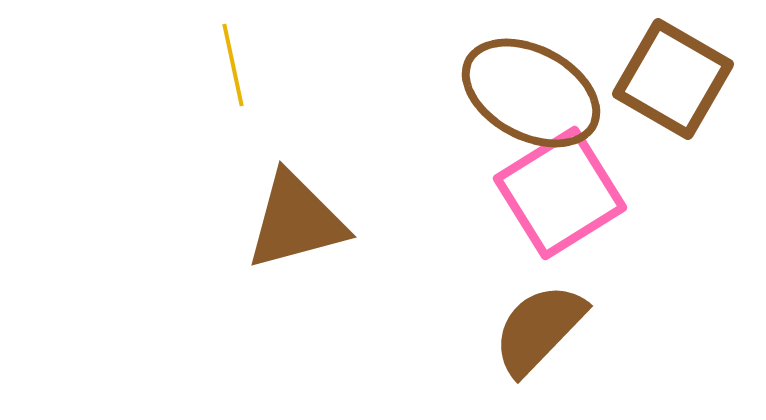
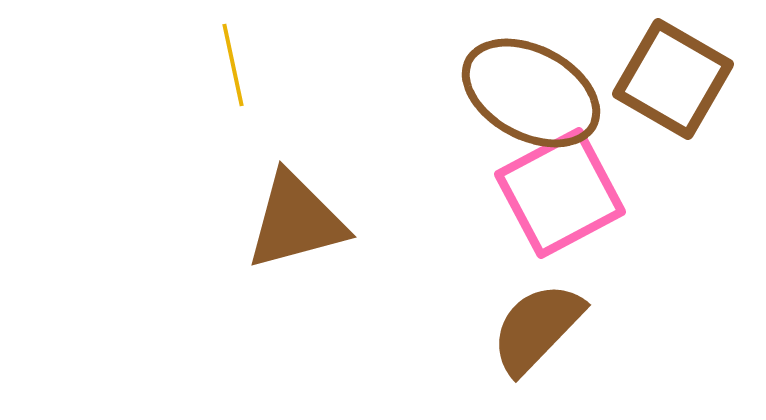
pink square: rotated 4 degrees clockwise
brown semicircle: moved 2 px left, 1 px up
